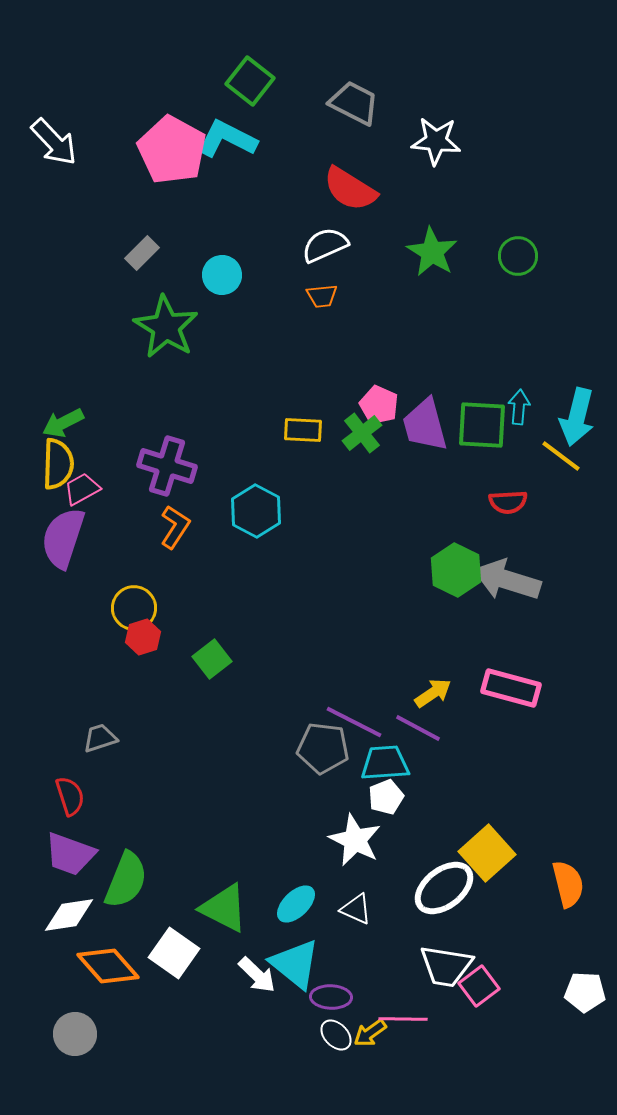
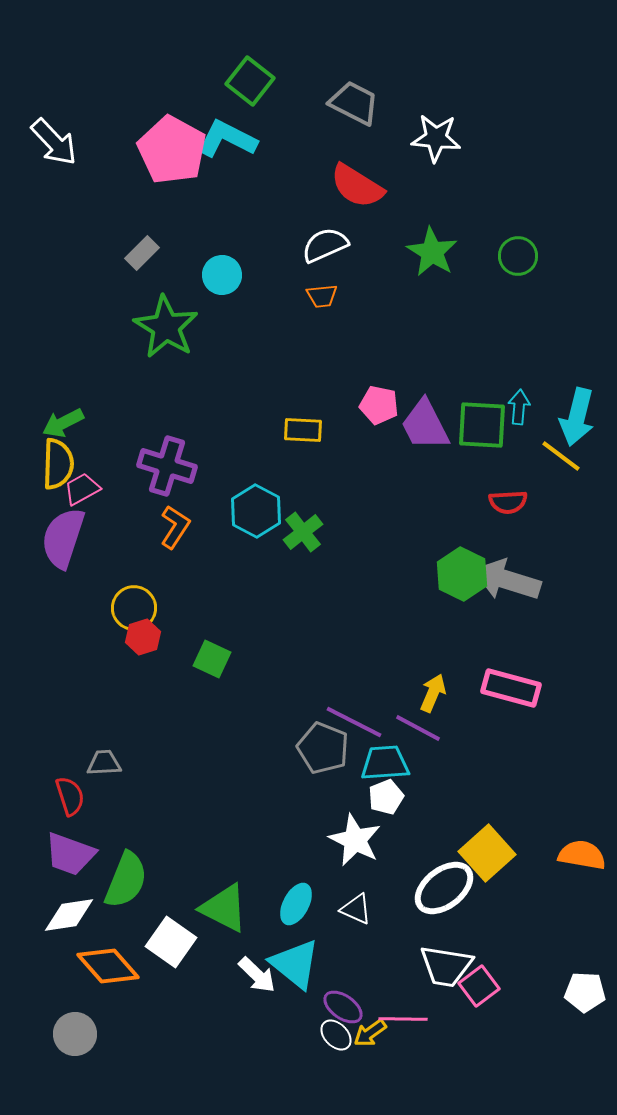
white star at (436, 141): moved 3 px up
red semicircle at (350, 189): moved 7 px right, 3 px up
pink pentagon at (379, 405): rotated 12 degrees counterclockwise
purple trapezoid at (425, 425): rotated 12 degrees counterclockwise
green cross at (362, 433): moved 59 px left, 99 px down
green hexagon at (456, 570): moved 6 px right, 4 px down
green square at (212, 659): rotated 27 degrees counterclockwise
yellow arrow at (433, 693): rotated 33 degrees counterclockwise
gray trapezoid at (100, 738): moved 4 px right, 25 px down; rotated 15 degrees clockwise
gray pentagon at (323, 748): rotated 15 degrees clockwise
orange semicircle at (568, 884): moved 14 px right, 29 px up; rotated 66 degrees counterclockwise
cyan ellipse at (296, 904): rotated 18 degrees counterclockwise
white square at (174, 953): moved 3 px left, 11 px up
purple ellipse at (331, 997): moved 12 px right, 10 px down; rotated 33 degrees clockwise
